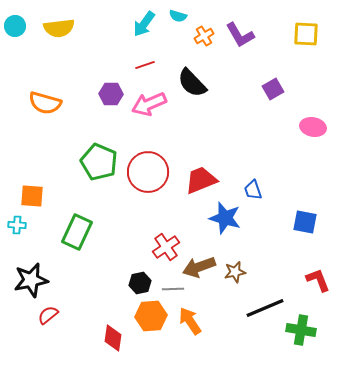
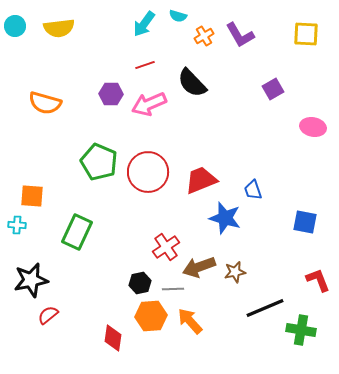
orange arrow: rotated 8 degrees counterclockwise
